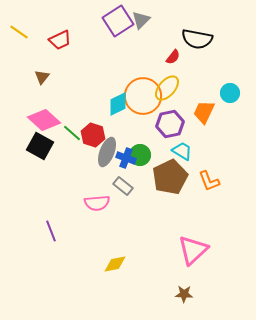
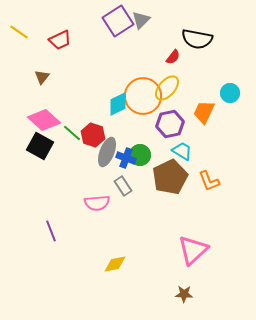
gray rectangle: rotated 18 degrees clockwise
